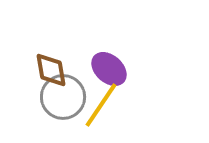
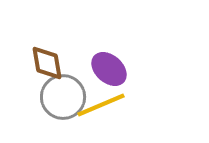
brown diamond: moved 4 px left, 7 px up
yellow line: rotated 33 degrees clockwise
